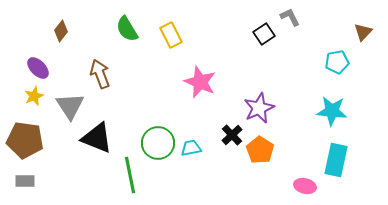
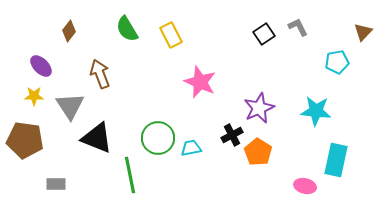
gray L-shape: moved 8 px right, 10 px down
brown diamond: moved 8 px right
purple ellipse: moved 3 px right, 2 px up
yellow star: rotated 24 degrees clockwise
cyan star: moved 16 px left
black cross: rotated 15 degrees clockwise
green circle: moved 5 px up
orange pentagon: moved 2 px left, 2 px down
gray rectangle: moved 31 px right, 3 px down
